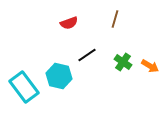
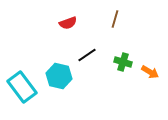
red semicircle: moved 1 px left
green cross: rotated 18 degrees counterclockwise
orange arrow: moved 6 px down
cyan rectangle: moved 2 px left
